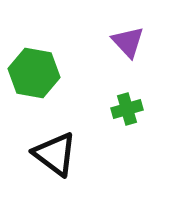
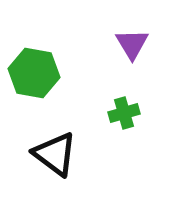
purple triangle: moved 4 px right, 2 px down; rotated 12 degrees clockwise
green cross: moved 3 px left, 4 px down
